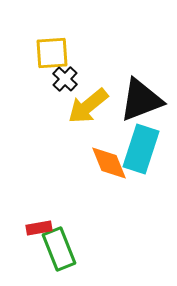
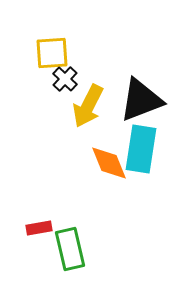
yellow arrow: rotated 24 degrees counterclockwise
cyan rectangle: rotated 9 degrees counterclockwise
green rectangle: moved 11 px right; rotated 9 degrees clockwise
